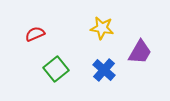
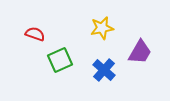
yellow star: rotated 20 degrees counterclockwise
red semicircle: rotated 42 degrees clockwise
green square: moved 4 px right, 9 px up; rotated 15 degrees clockwise
